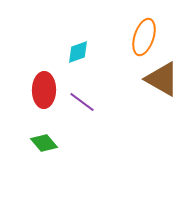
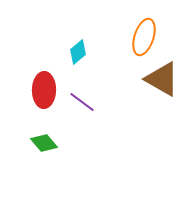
cyan diamond: rotated 20 degrees counterclockwise
